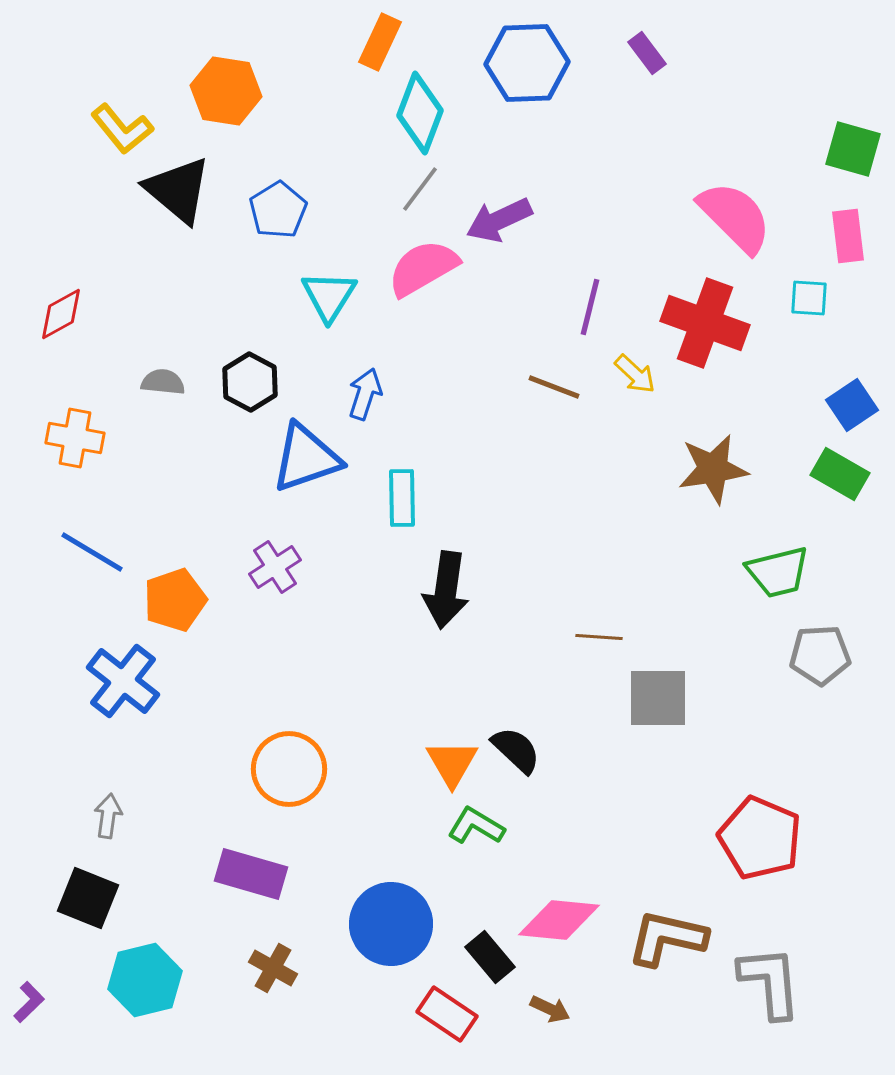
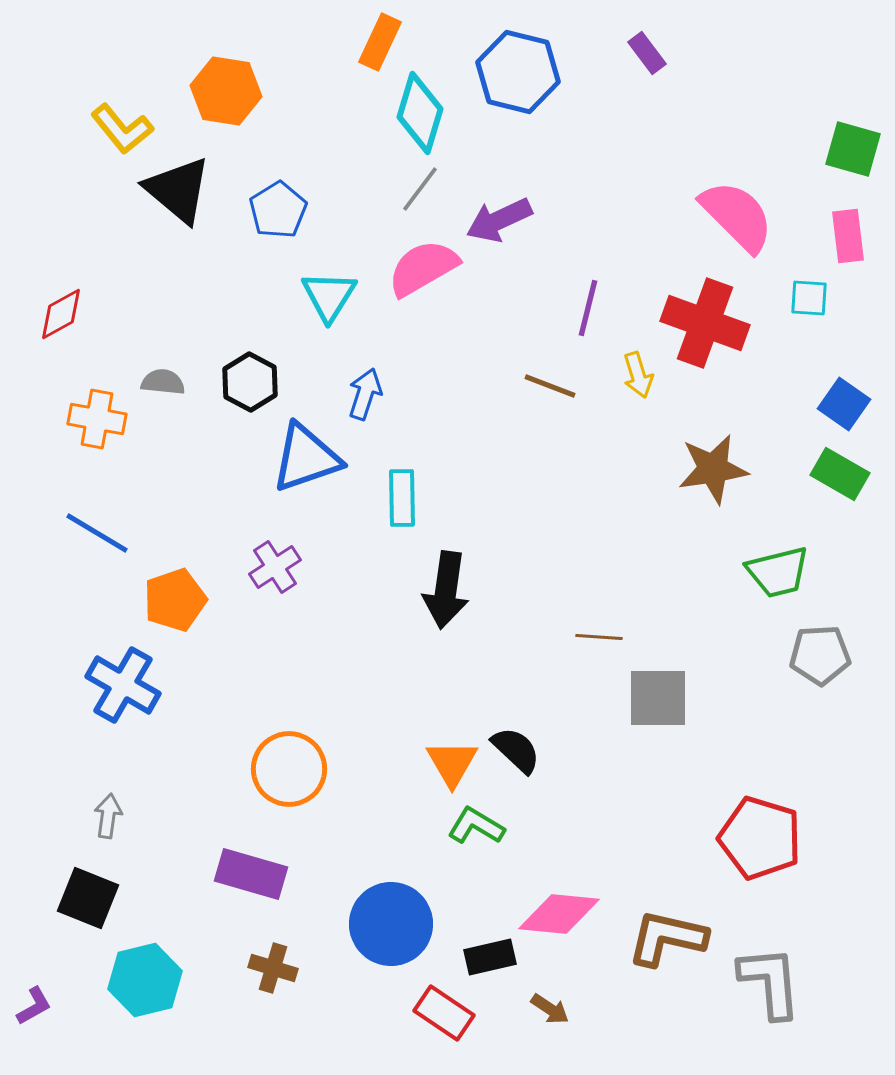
blue hexagon at (527, 63): moved 9 px left, 9 px down; rotated 16 degrees clockwise
cyan diamond at (420, 113): rotated 4 degrees counterclockwise
pink semicircle at (735, 217): moved 2 px right, 1 px up
purple line at (590, 307): moved 2 px left, 1 px down
yellow arrow at (635, 374): moved 3 px right, 1 px down; rotated 30 degrees clockwise
brown line at (554, 387): moved 4 px left, 1 px up
blue square at (852, 405): moved 8 px left, 1 px up; rotated 21 degrees counterclockwise
orange cross at (75, 438): moved 22 px right, 19 px up
blue line at (92, 552): moved 5 px right, 19 px up
blue cross at (123, 681): moved 4 px down; rotated 8 degrees counterclockwise
red pentagon at (760, 838): rotated 6 degrees counterclockwise
pink diamond at (559, 920): moved 6 px up
black rectangle at (490, 957): rotated 63 degrees counterclockwise
brown cross at (273, 968): rotated 12 degrees counterclockwise
purple L-shape at (29, 1002): moved 5 px right, 4 px down; rotated 15 degrees clockwise
brown arrow at (550, 1009): rotated 9 degrees clockwise
red rectangle at (447, 1014): moved 3 px left, 1 px up
